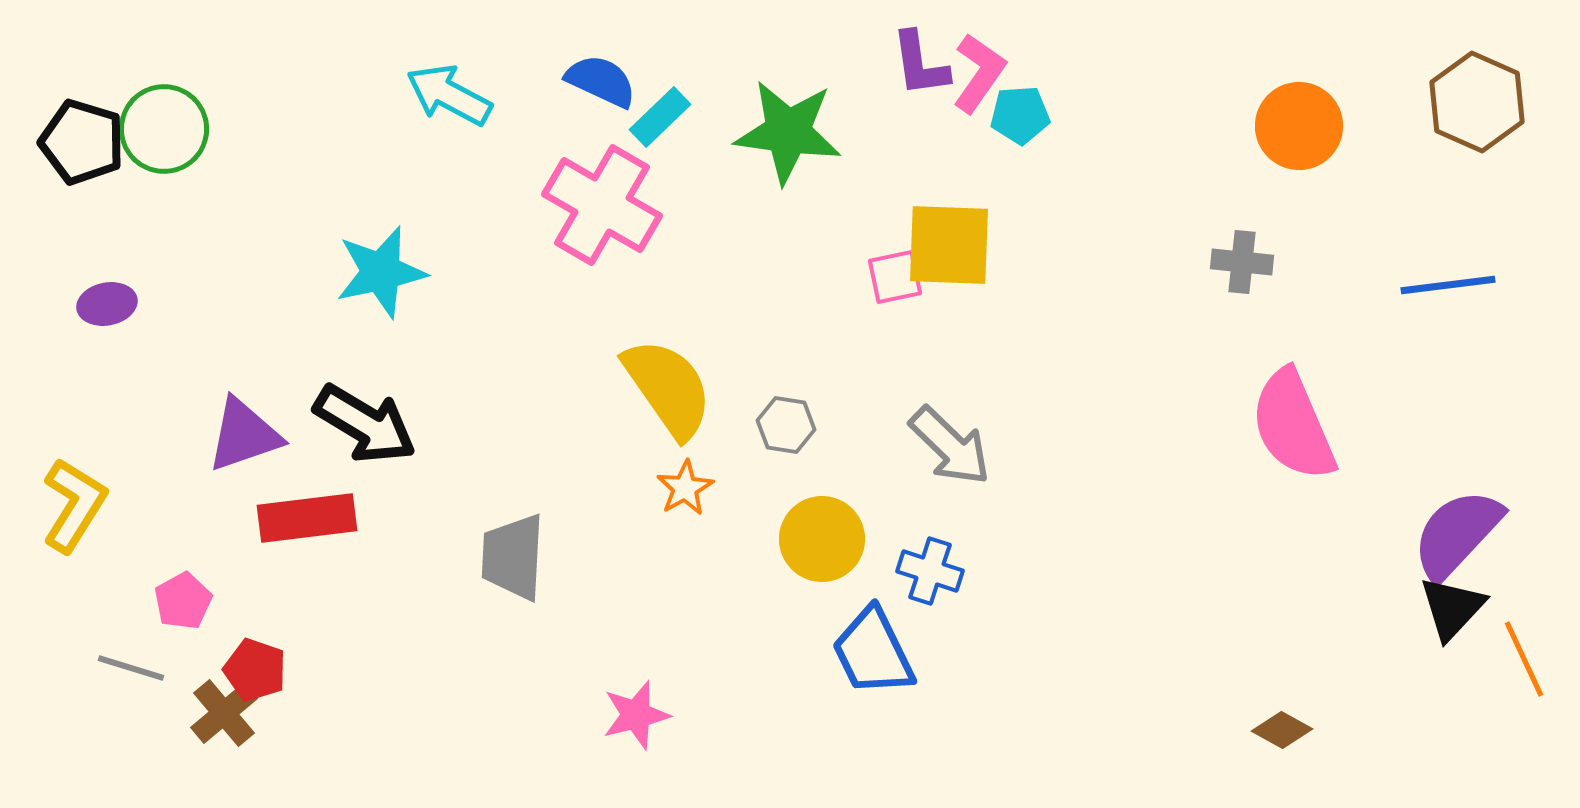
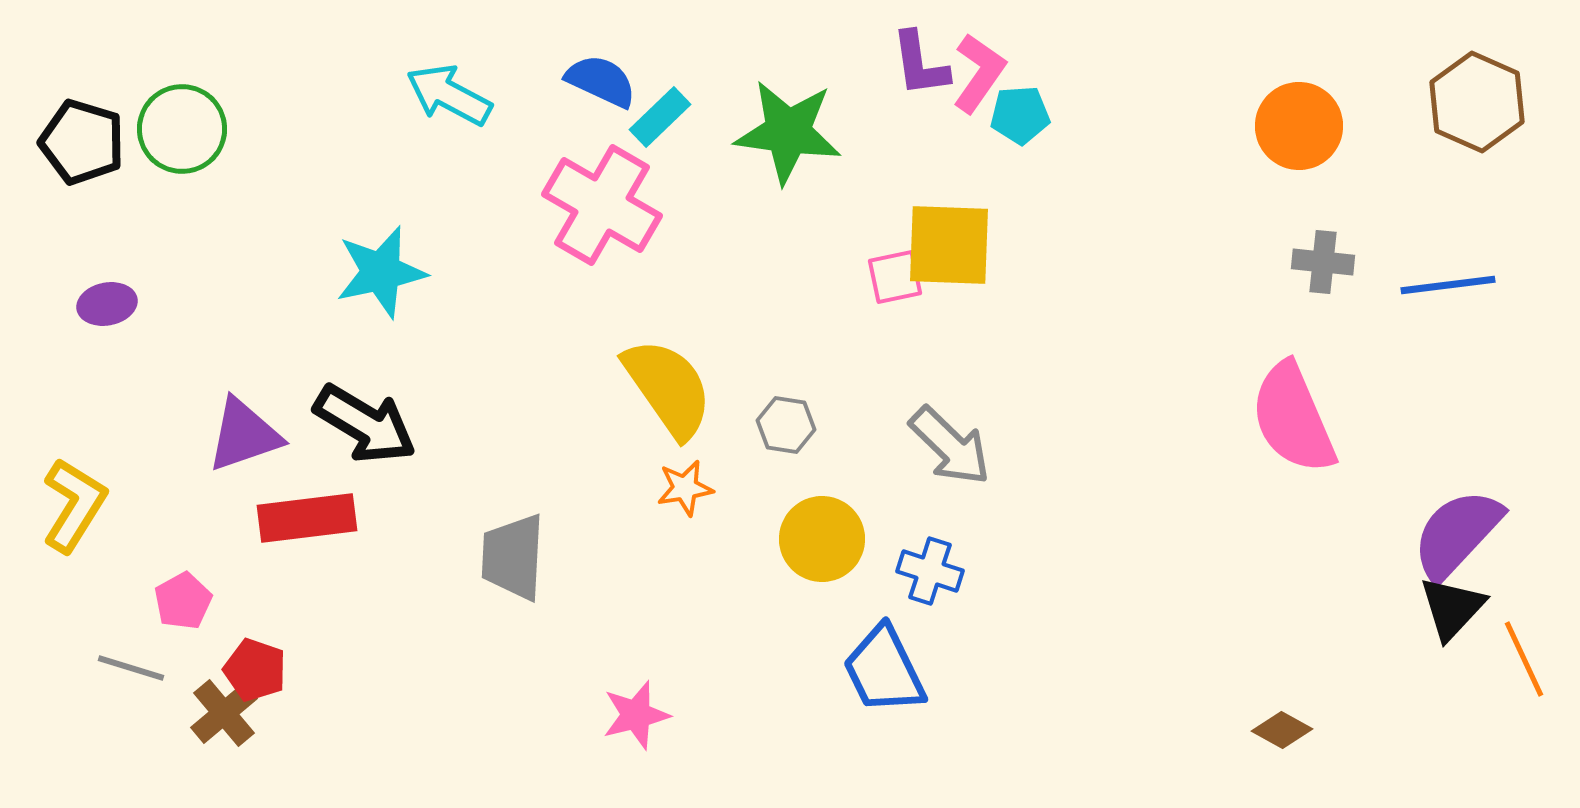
green circle: moved 18 px right
gray cross: moved 81 px right
pink semicircle: moved 7 px up
orange star: rotated 20 degrees clockwise
blue trapezoid: moved 11 px right, 18 px down
